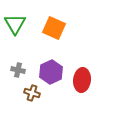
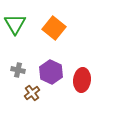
orange square: rotated 15 degrees clockwise
purple hexagon: rotated 10 degrees counterclockwise
brown cross: rotated 35 degrees clockwise
